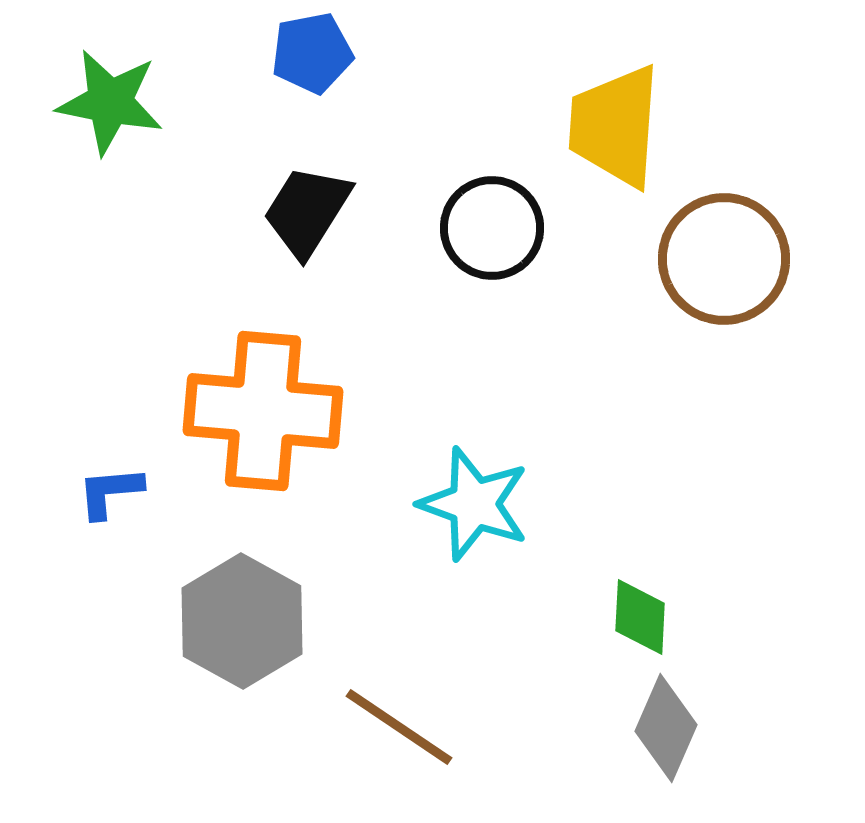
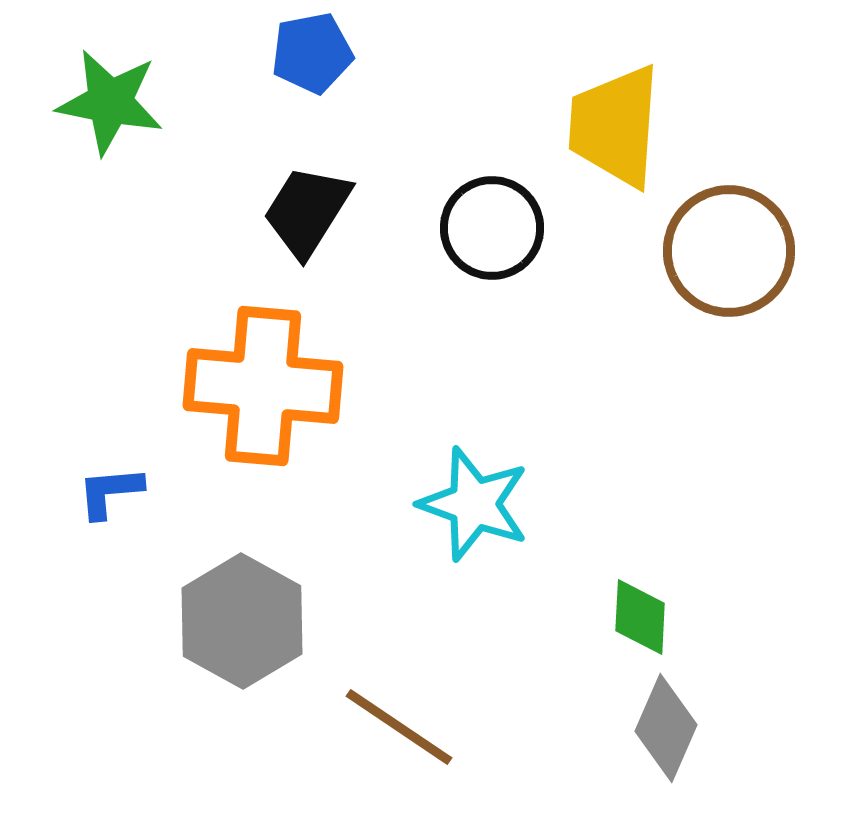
brown circle: moved 5 px right, 8 px up
orange cross: moved 25 px up
